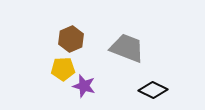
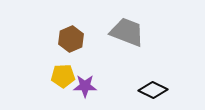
gray trapezoid: moved 16 px up
yellow pentagon: moved 7 px down
purple star: moved 1 px right; rotated 15 degrees counterclockwise
